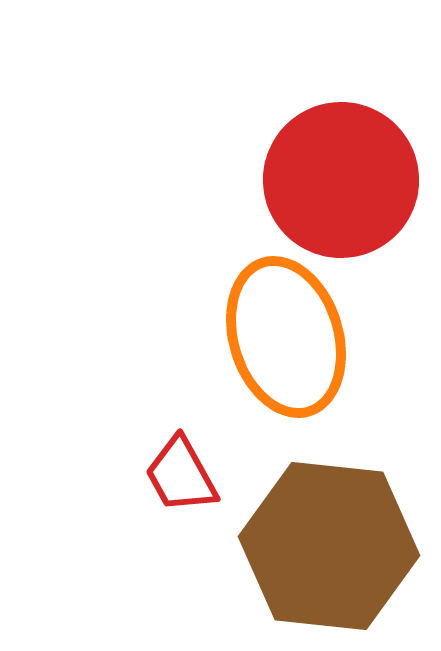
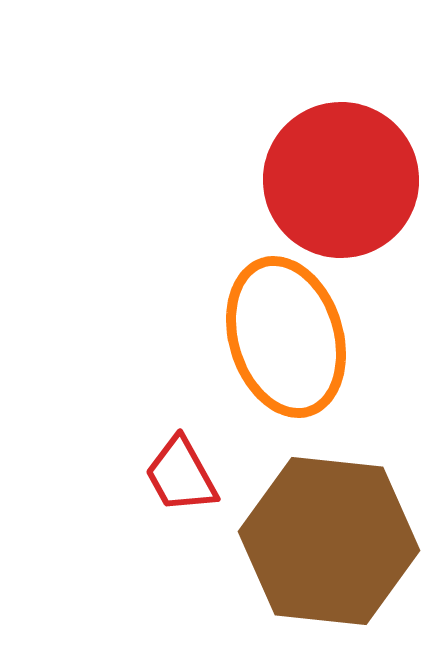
brown hexagon: moved 5 px up
